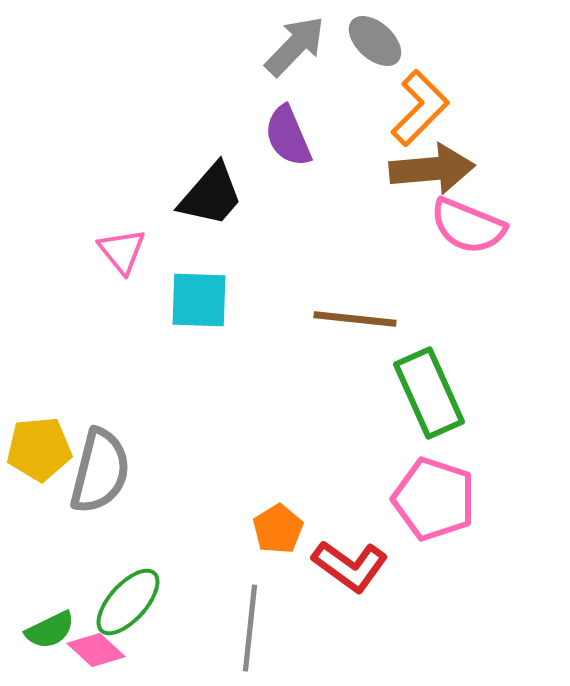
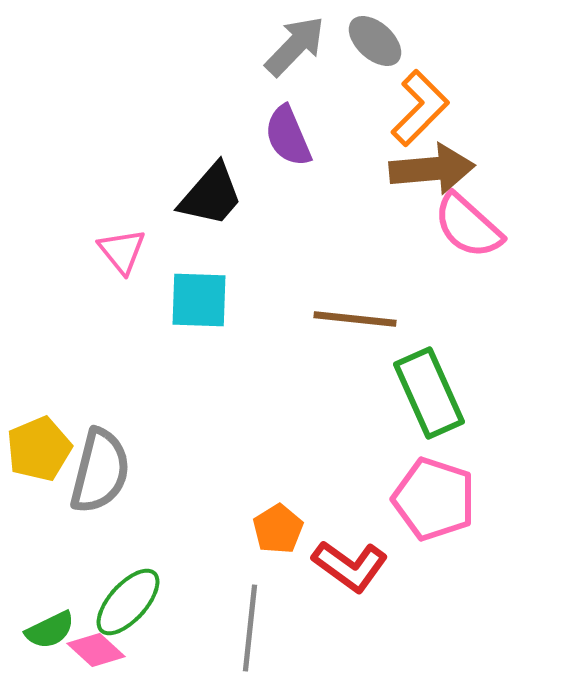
pink semicircle: rotated 20 degrees clockwise
yellow pentagon: rotated 18 degrees counterclockwise
